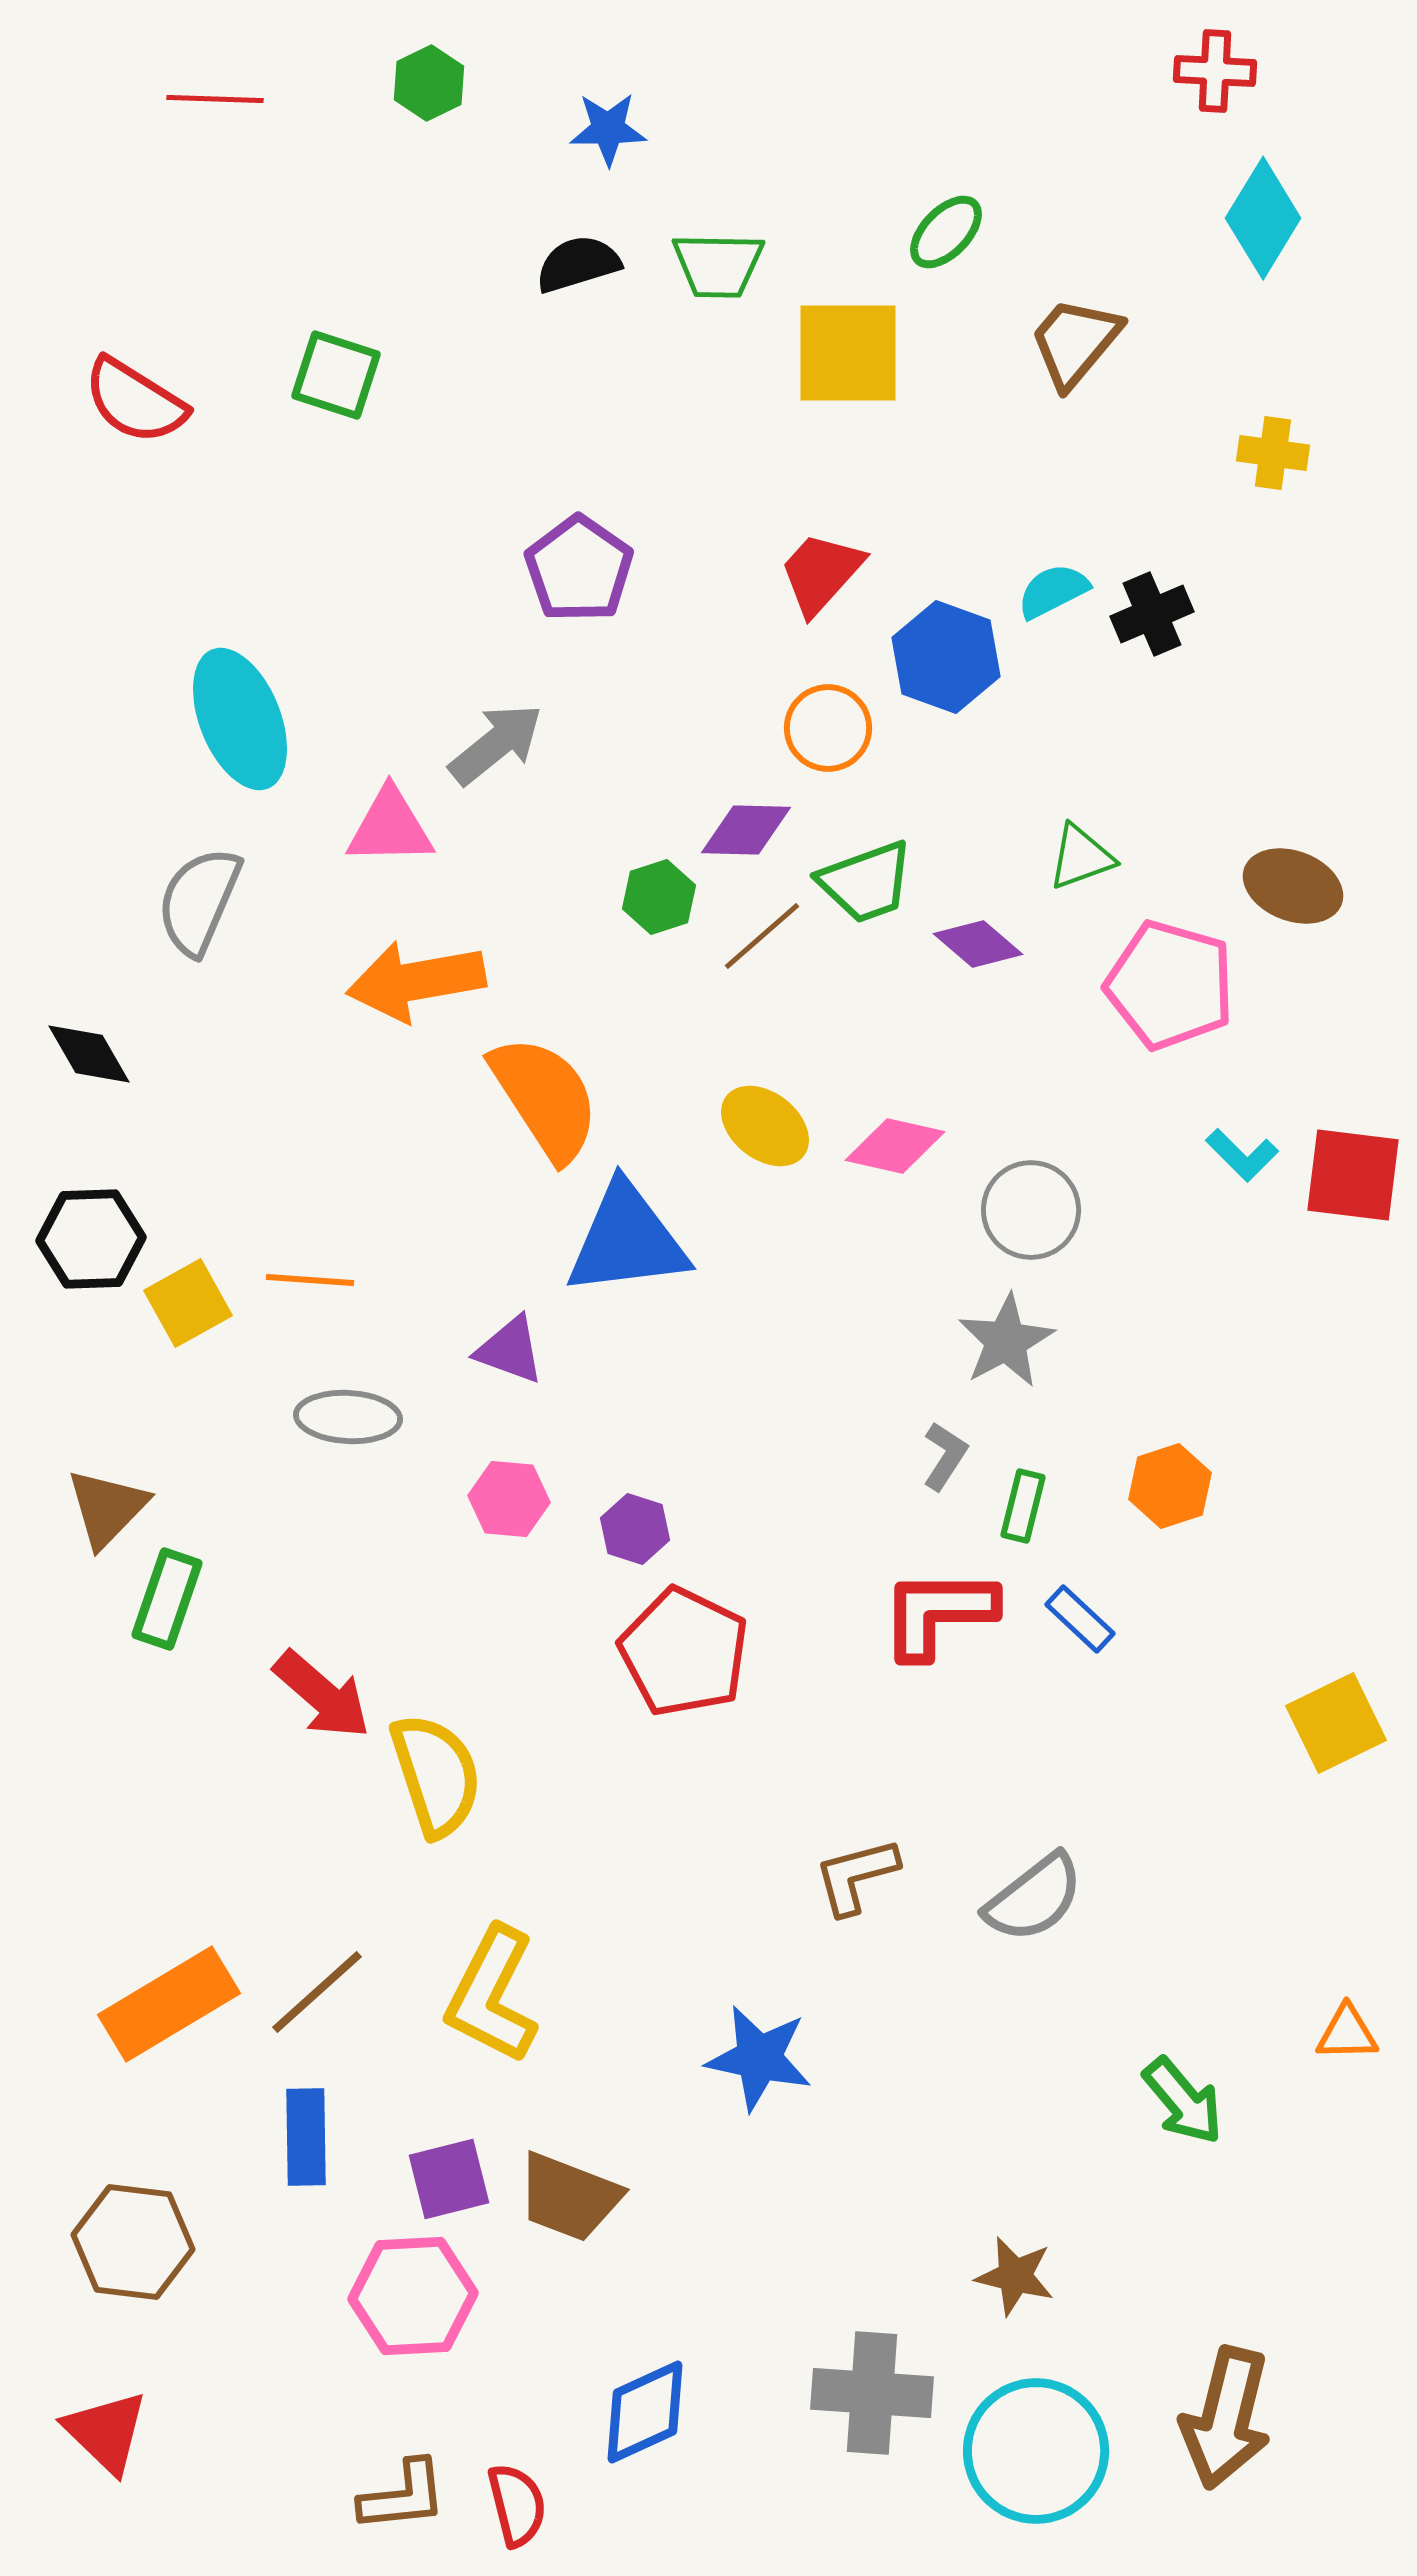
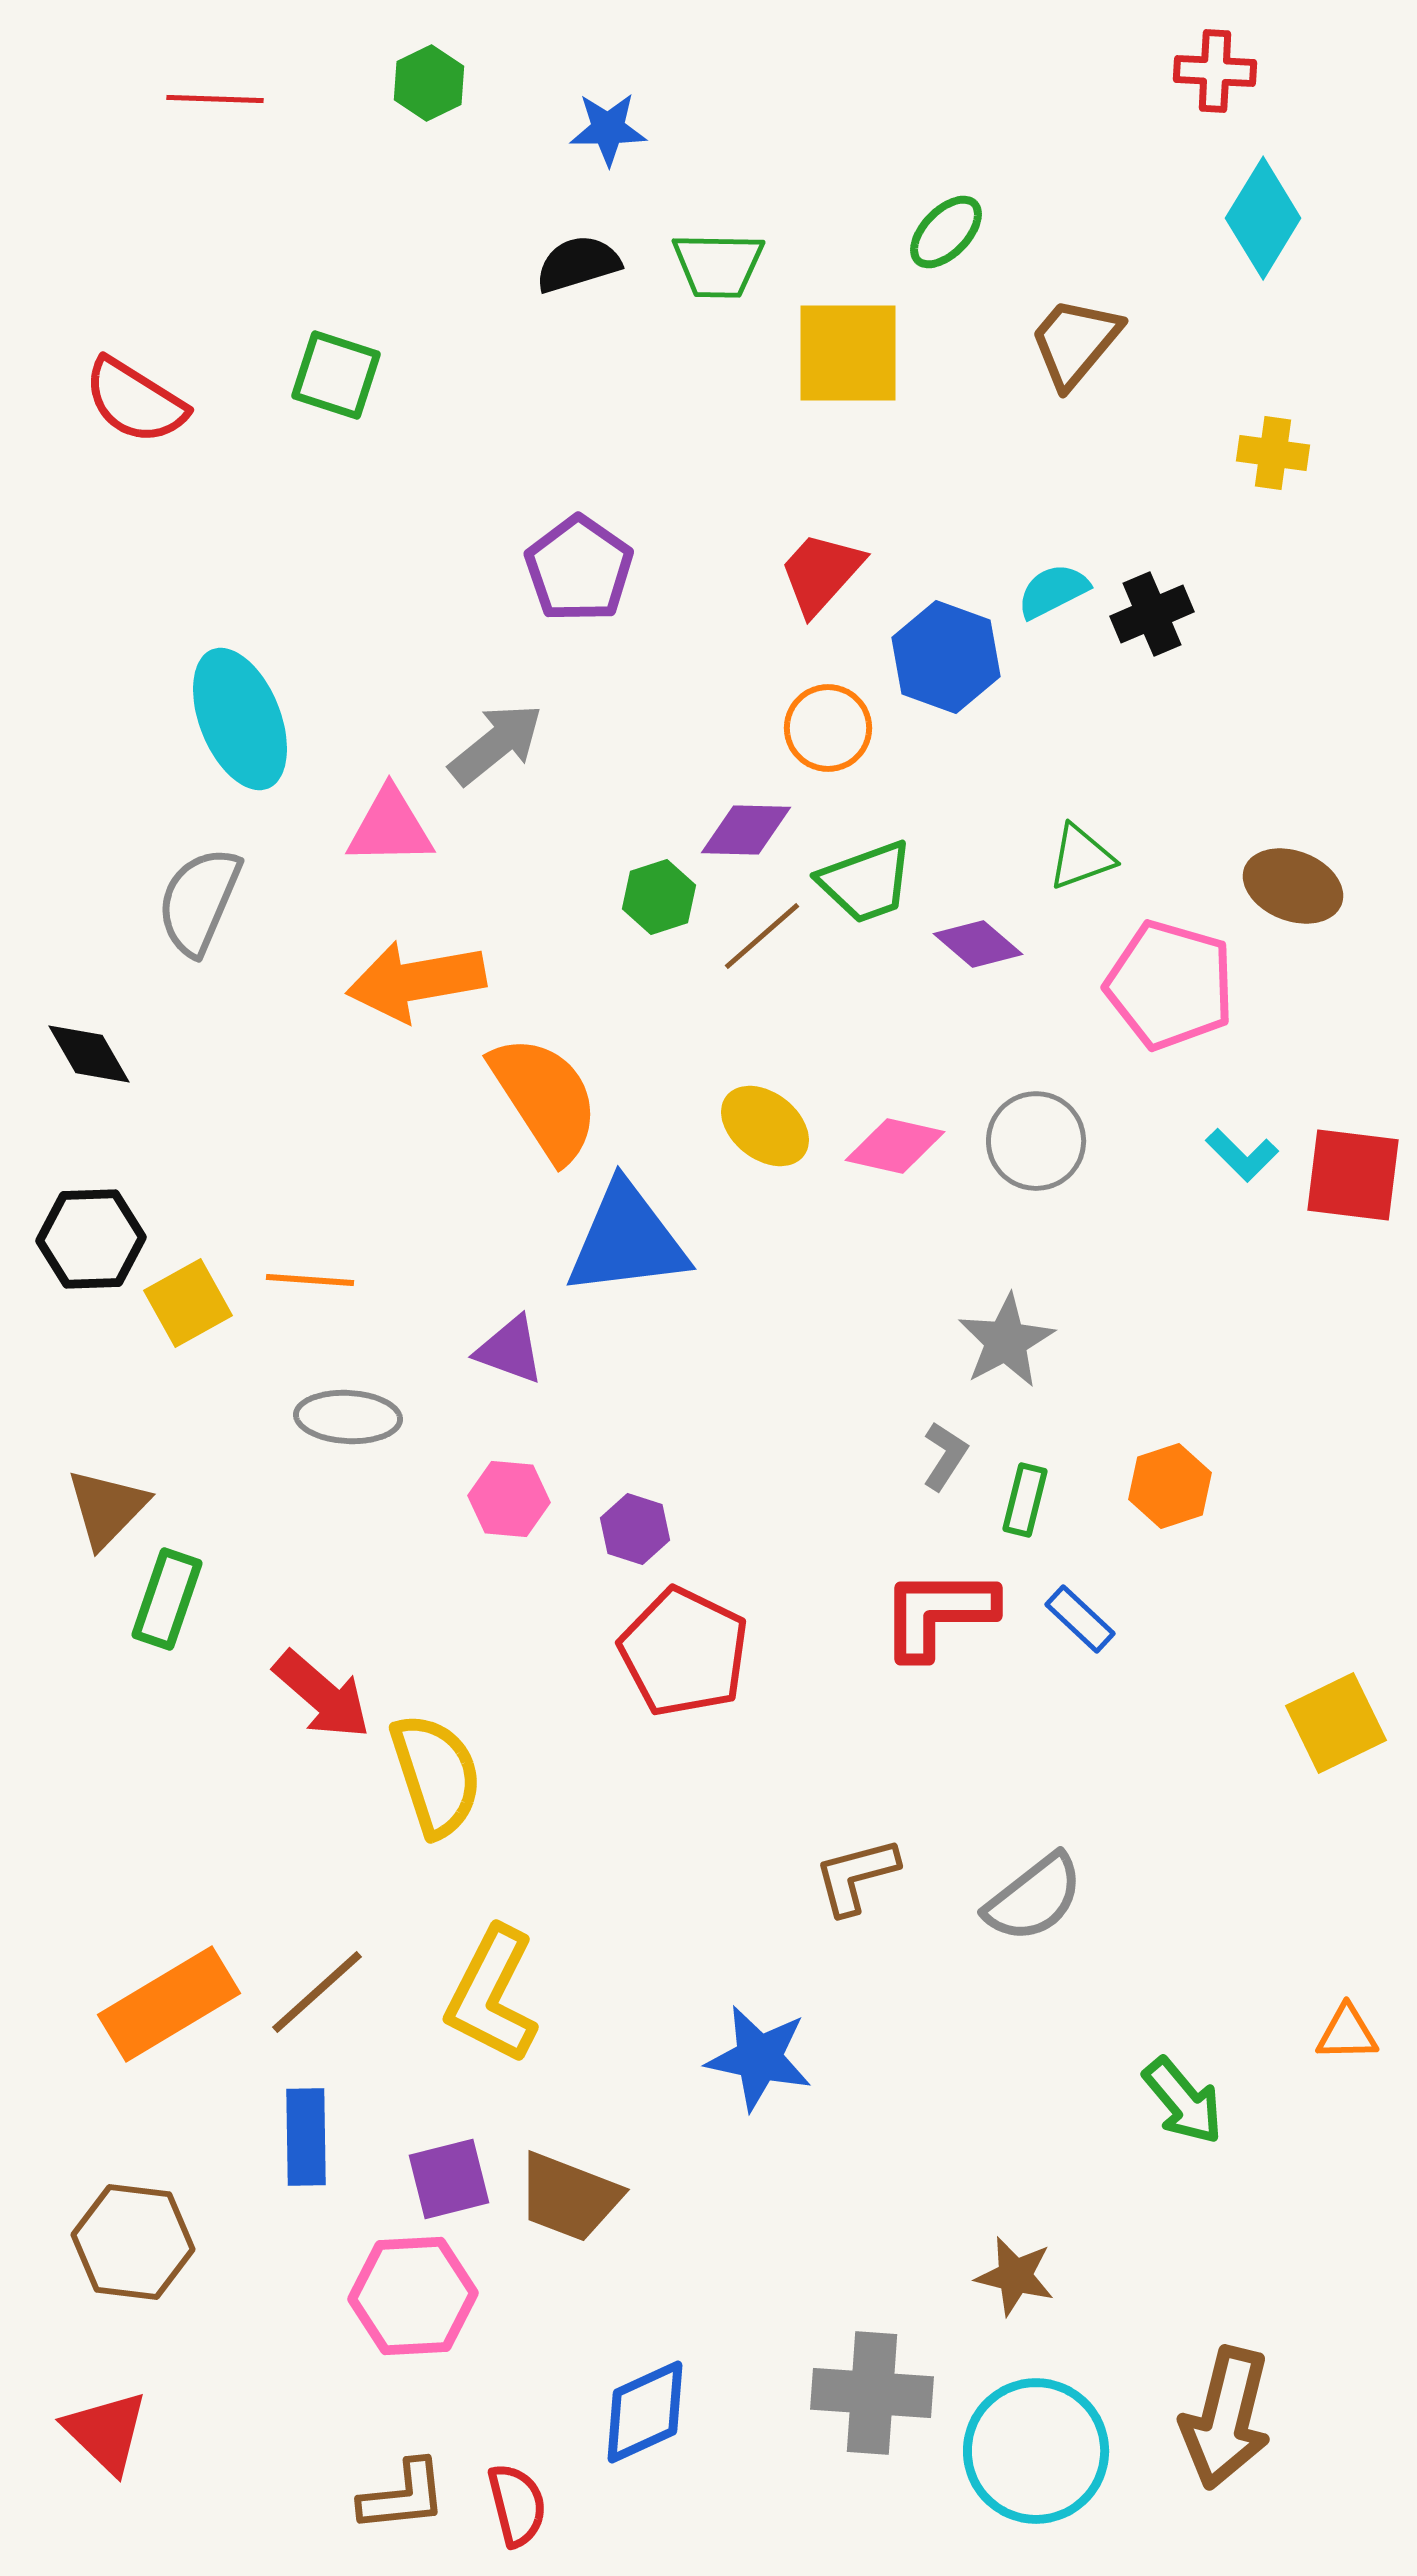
gray circle at (1031, 1210): moved 5 px right, 69 px up
green rectangle at (1023, 1506): moved 2 px right, 6 px up
